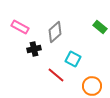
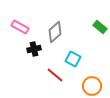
red line: moved 1 px left
